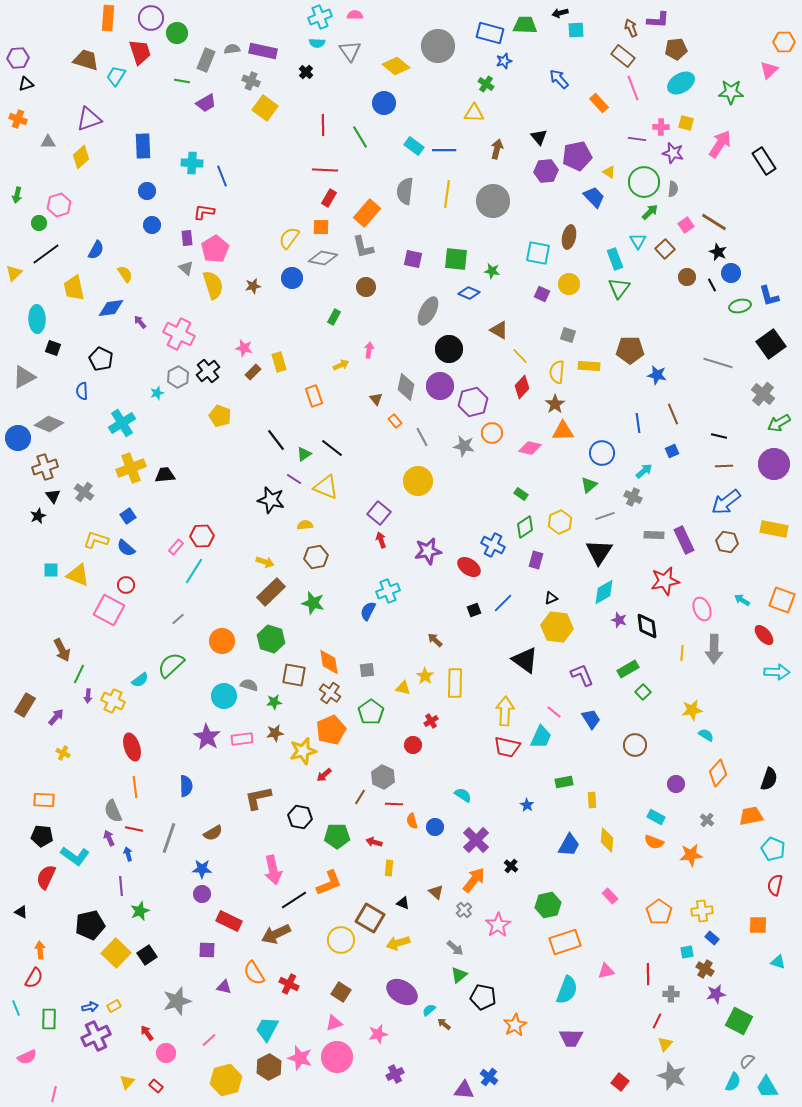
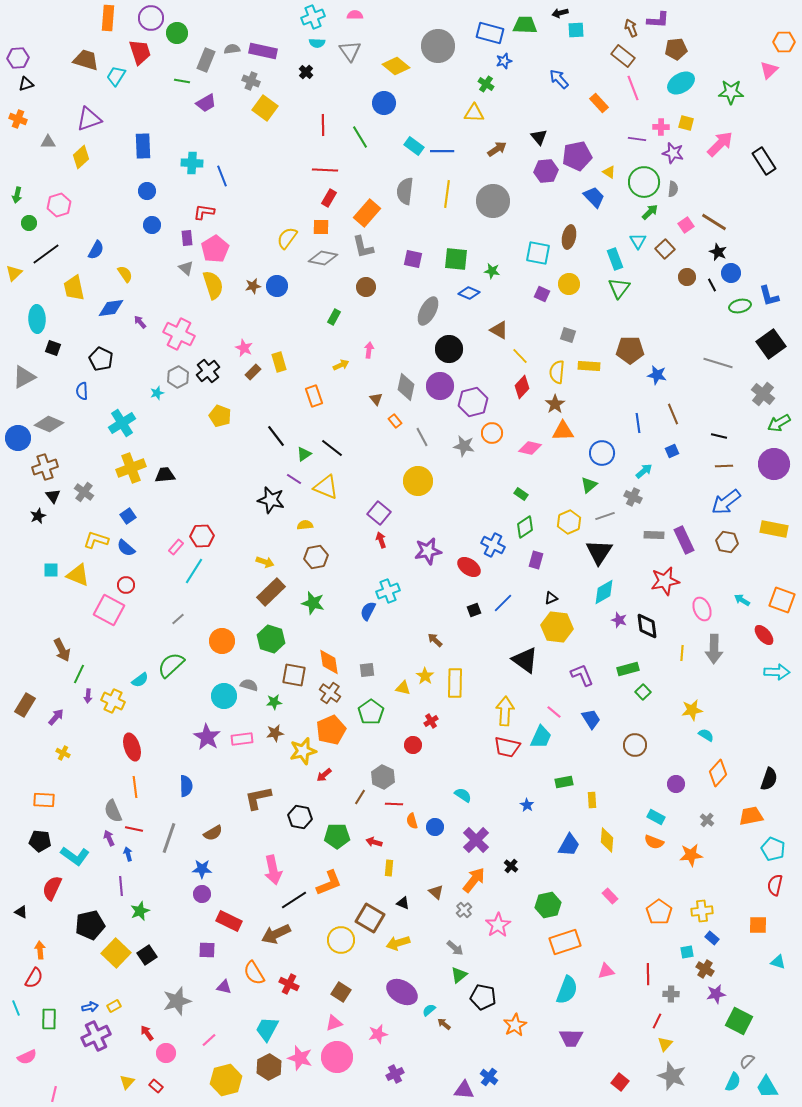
cyan cross at (320, 17): moved 7 px left
pink arrow at (720, 144): rotated 12 degrees clockwise
brown arrow at (497, 149): rotated 42 degrees clockwise
blue line at (444, 150): moved 2 px left, 1 px down
green circle at (39, 223): moved 10 px left
yellow semicircle at (289, 238): moved 2 px left
blue circle at (292, 278): moved 15 px left, 8 px down
pink star at (244, 348): rotated 12 degrees clockwise
black line at (276, 440): moved 4 px up
yellow hexagon at (560, 522): moved 9 px right
green rectangle at (628, 669): rotated 15 degrees clockwise
black pentagon at (42, 836): moved 2 px left, 5 px down
red semicircle at (46, 877): moved 6 px right, 11 px down
